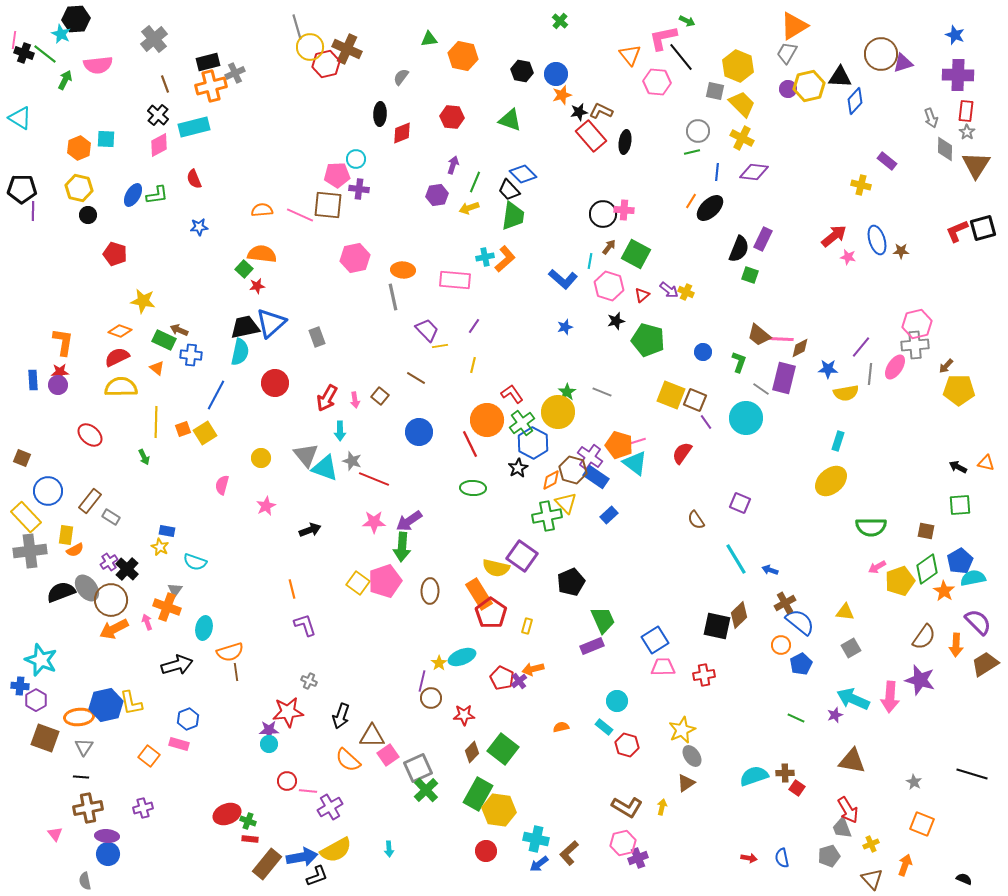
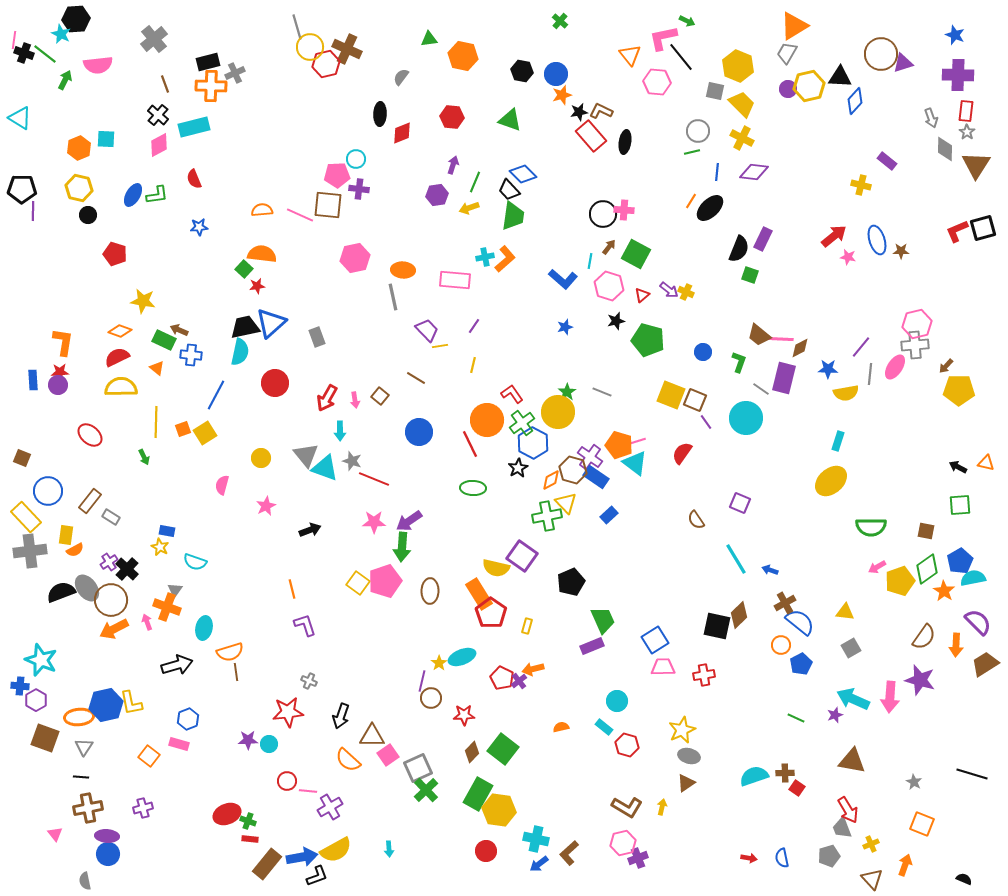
orange cross at (211, 86): rotated 16 degrees clockwise
purple star at (269, 730): moved 21 px left, 10 px down
gray ellipse at (692, 756): moved 3 px left; rotated 40 degrees counterclockwise
